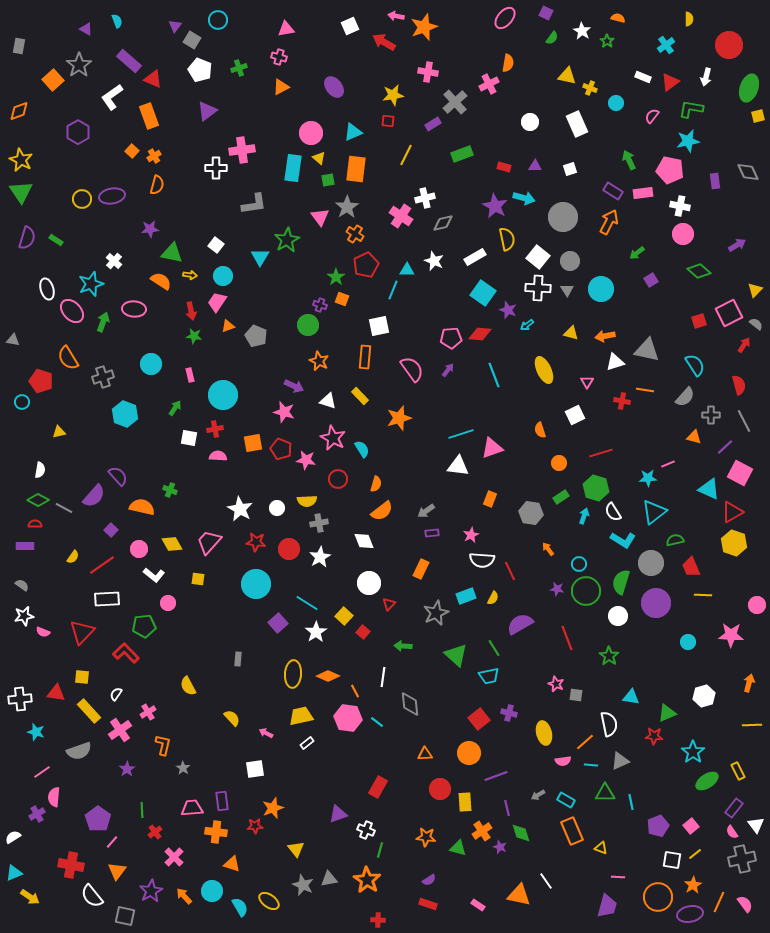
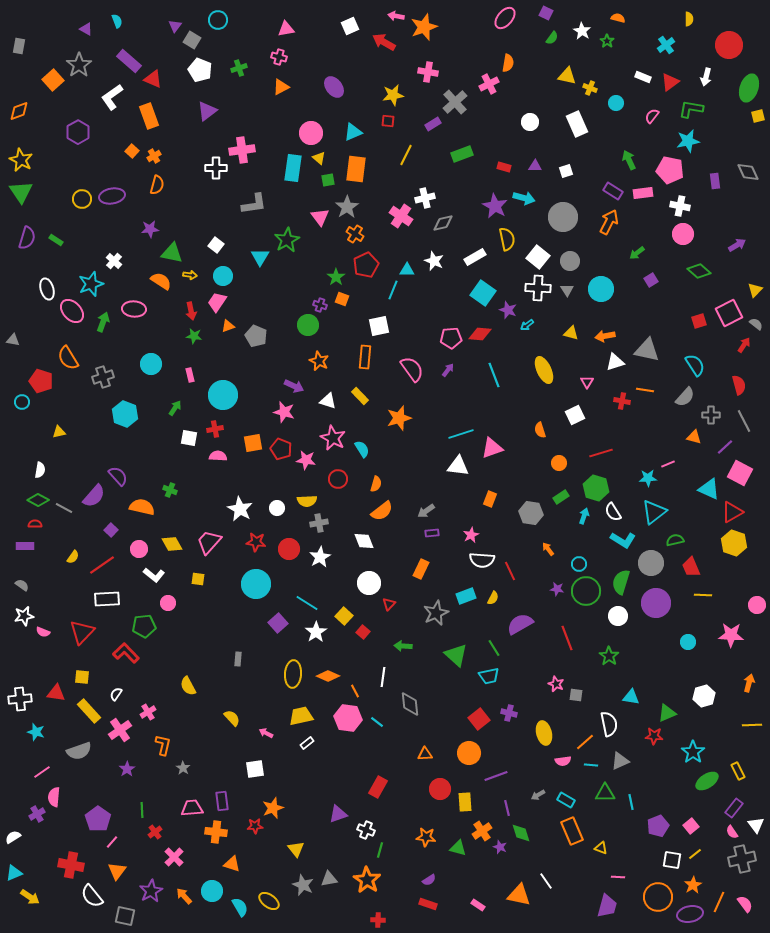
white square at (570, 169): moved 4 px left, 2 px down
